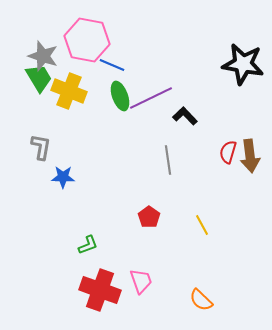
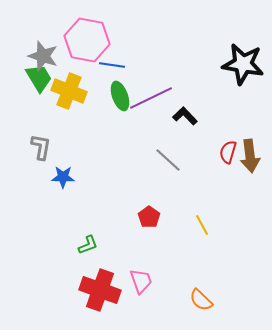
blue line: rotated 15 degrees counterclockwise
gray line: rotated 40 degrees counterclockwise
